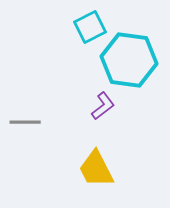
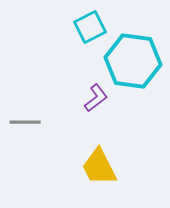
cyan hexagon: moved 4 px right, 1 px down
purple L-shape: moved 7 px left, 8 px up
yellow trapezoid: moved 3 px right, 2 px up
